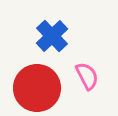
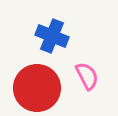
blue cross: rotated 24 degrees counterclockwise
